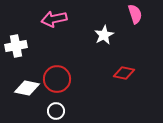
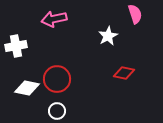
white star: moved 4 px right, 1 px down
white circle: moved 1 px right
